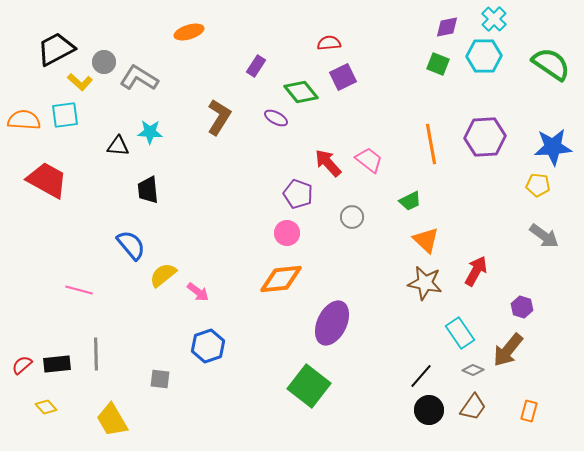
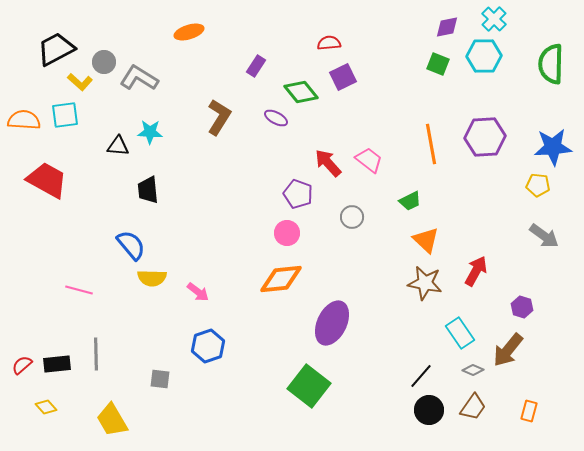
green semicircle at (551, 64): rotated 123 degrees counterclockwise
yellow semicircle at (163, 275): moved 11 px left, 3 px down; rotated 140 degrees counterclockwise
